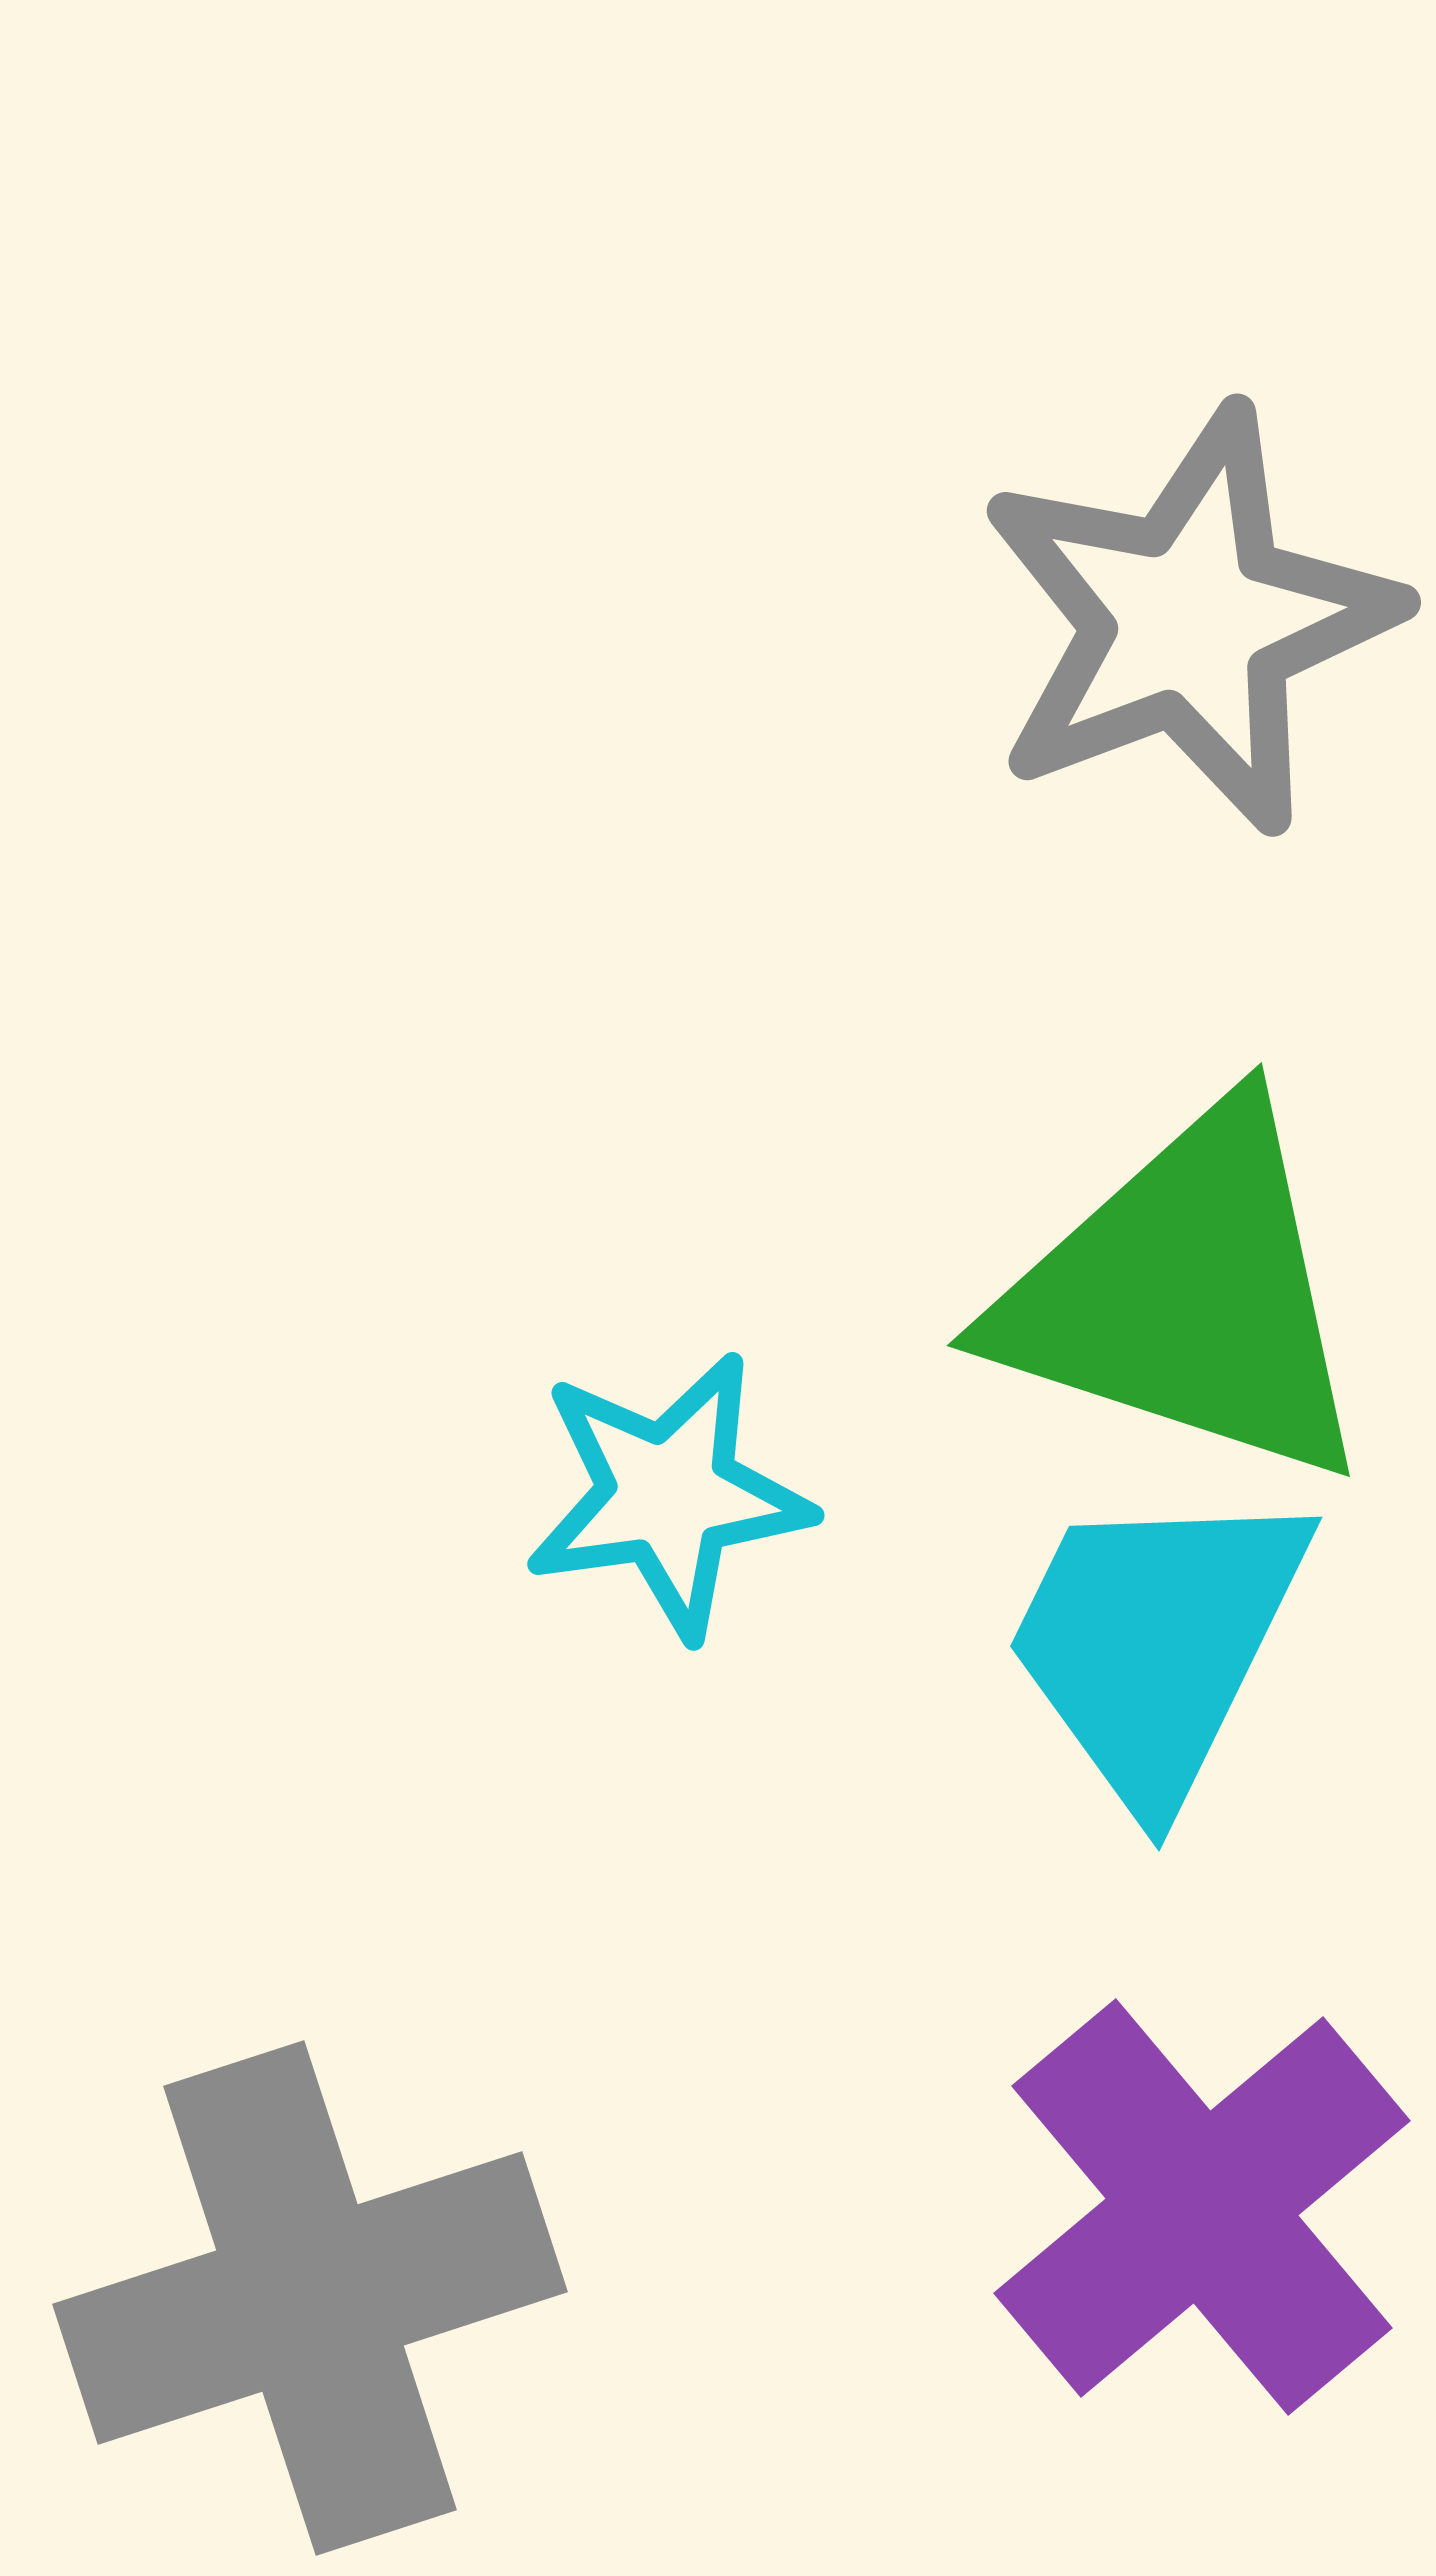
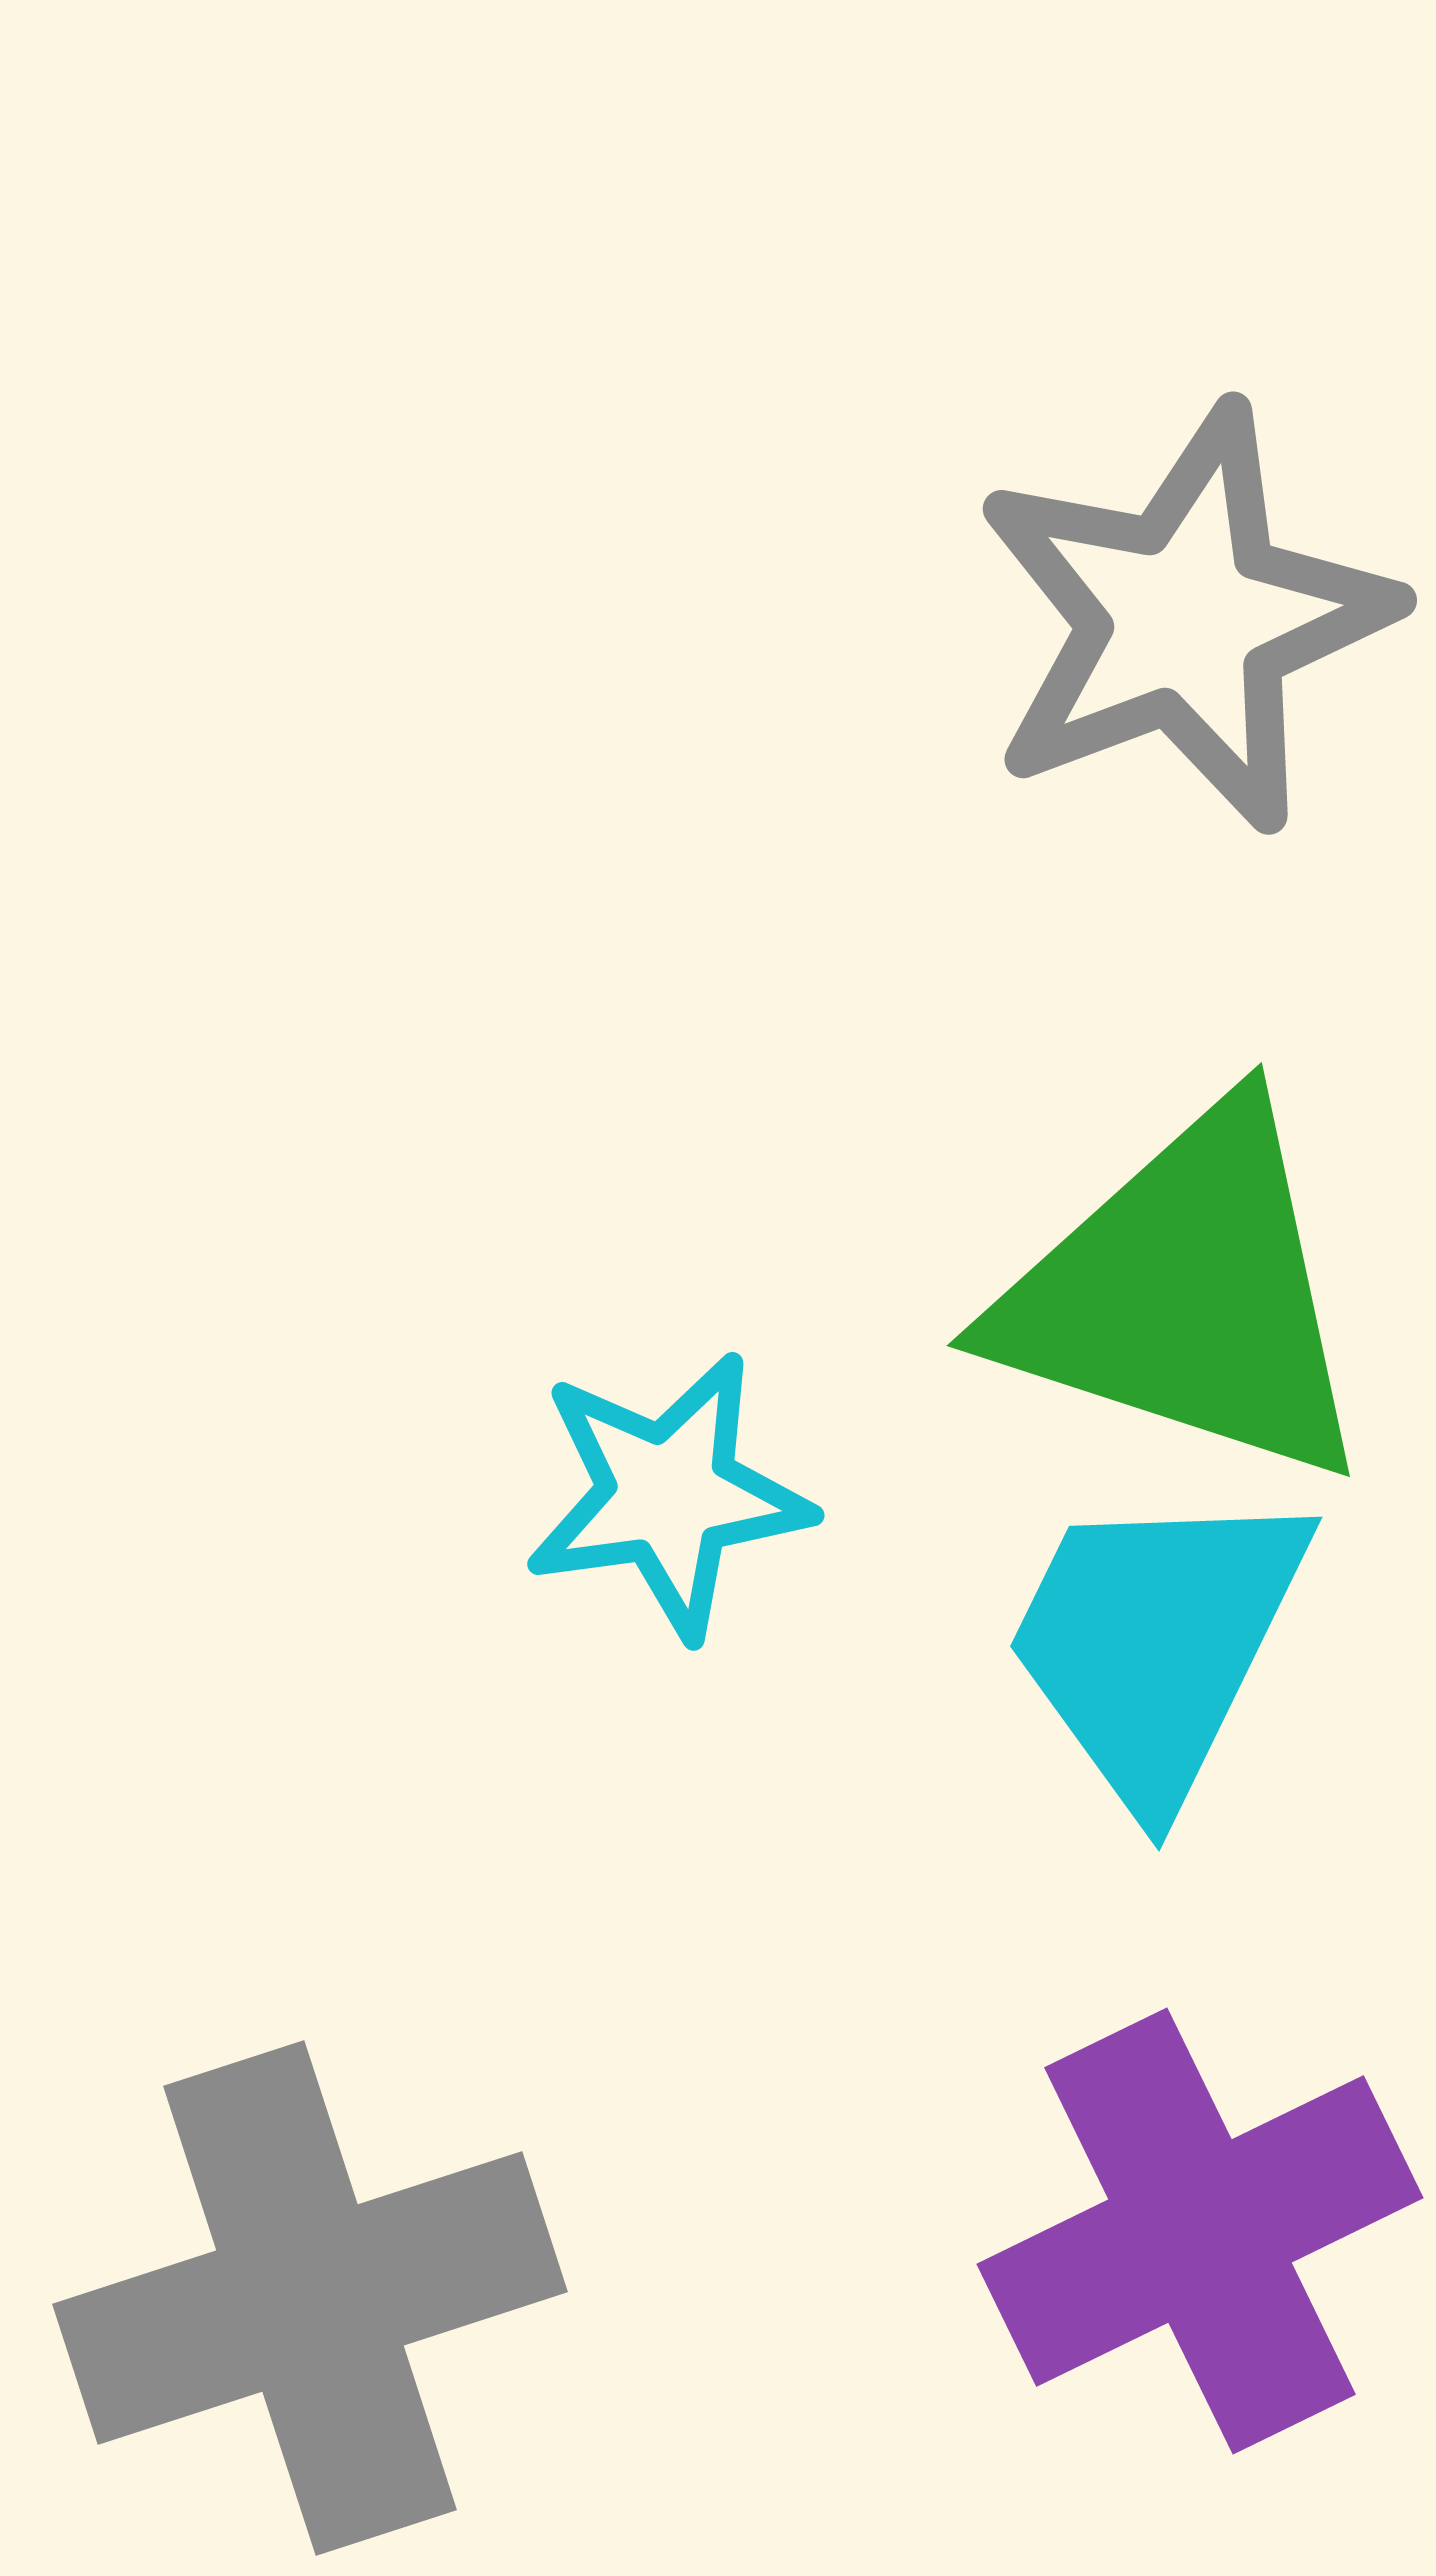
gray star: moved 4 px left, 2 px up
purple cross: moved 2 px left, 24 px down; rotated 14 degrees clockwise
